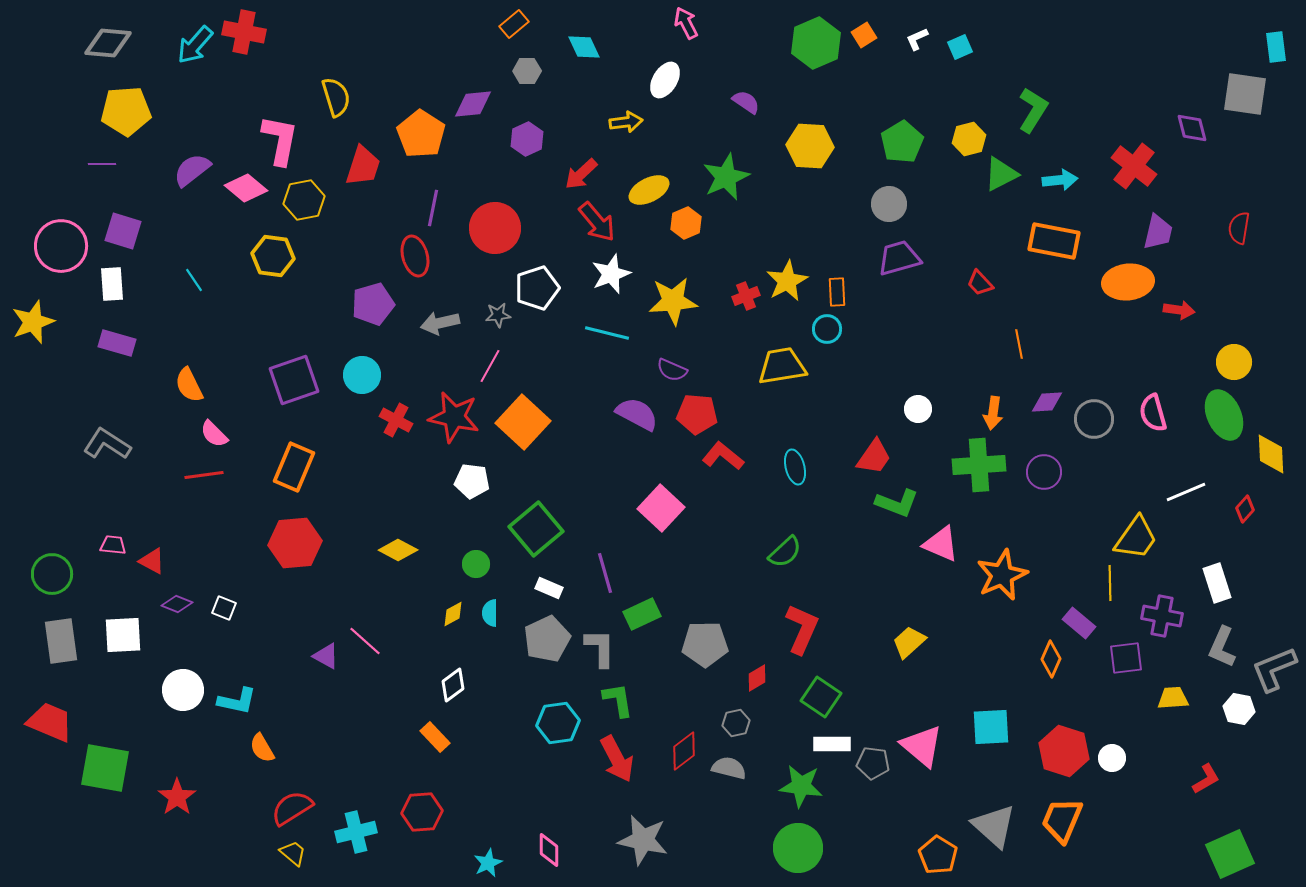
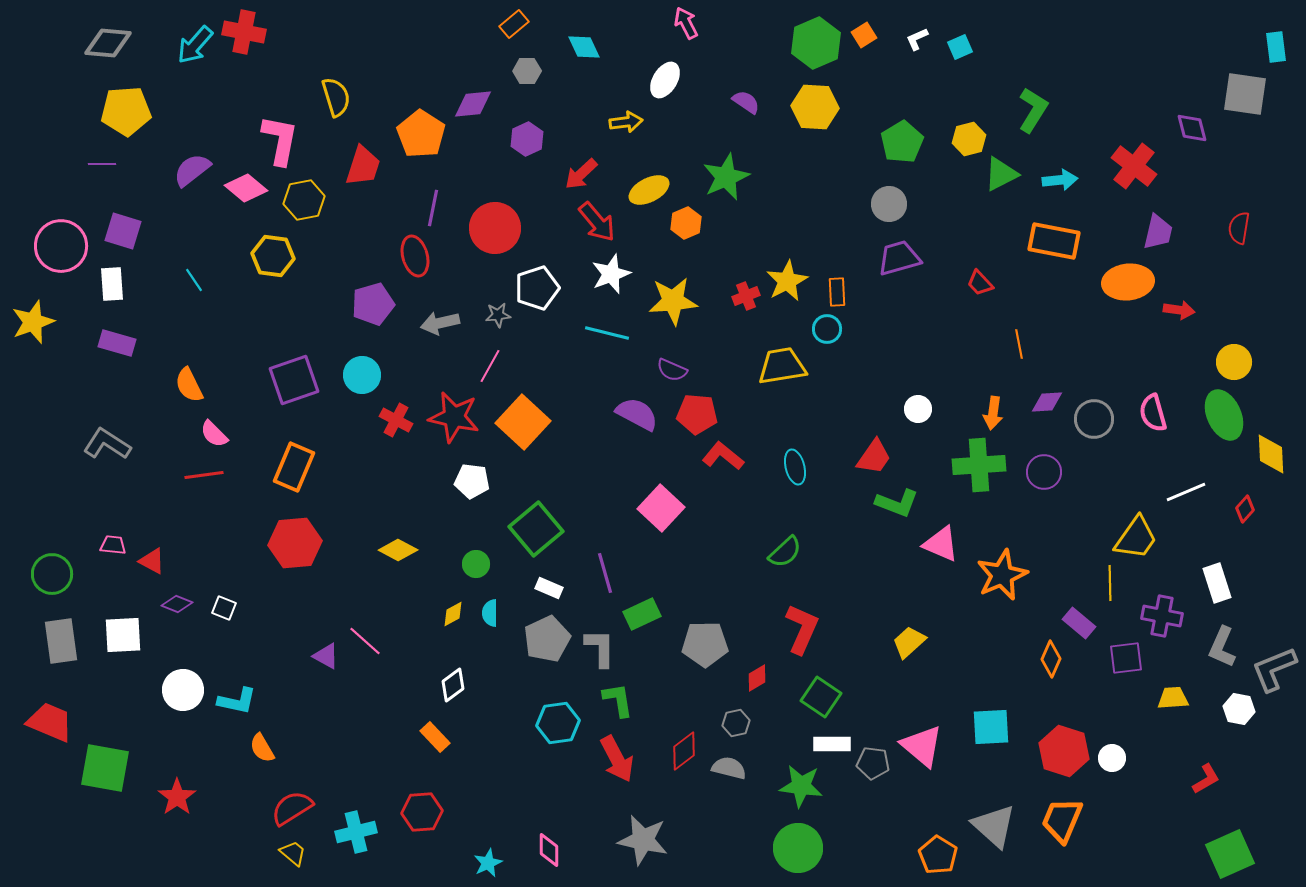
yellow hexagon at (810, 146): moved 5 px right, 39 px up
